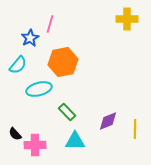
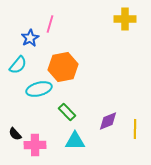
yellow cross: moved 2 px left
orange hexagon: moved 5 px down
